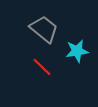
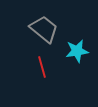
red line: rotated 30 degrees clockwise
